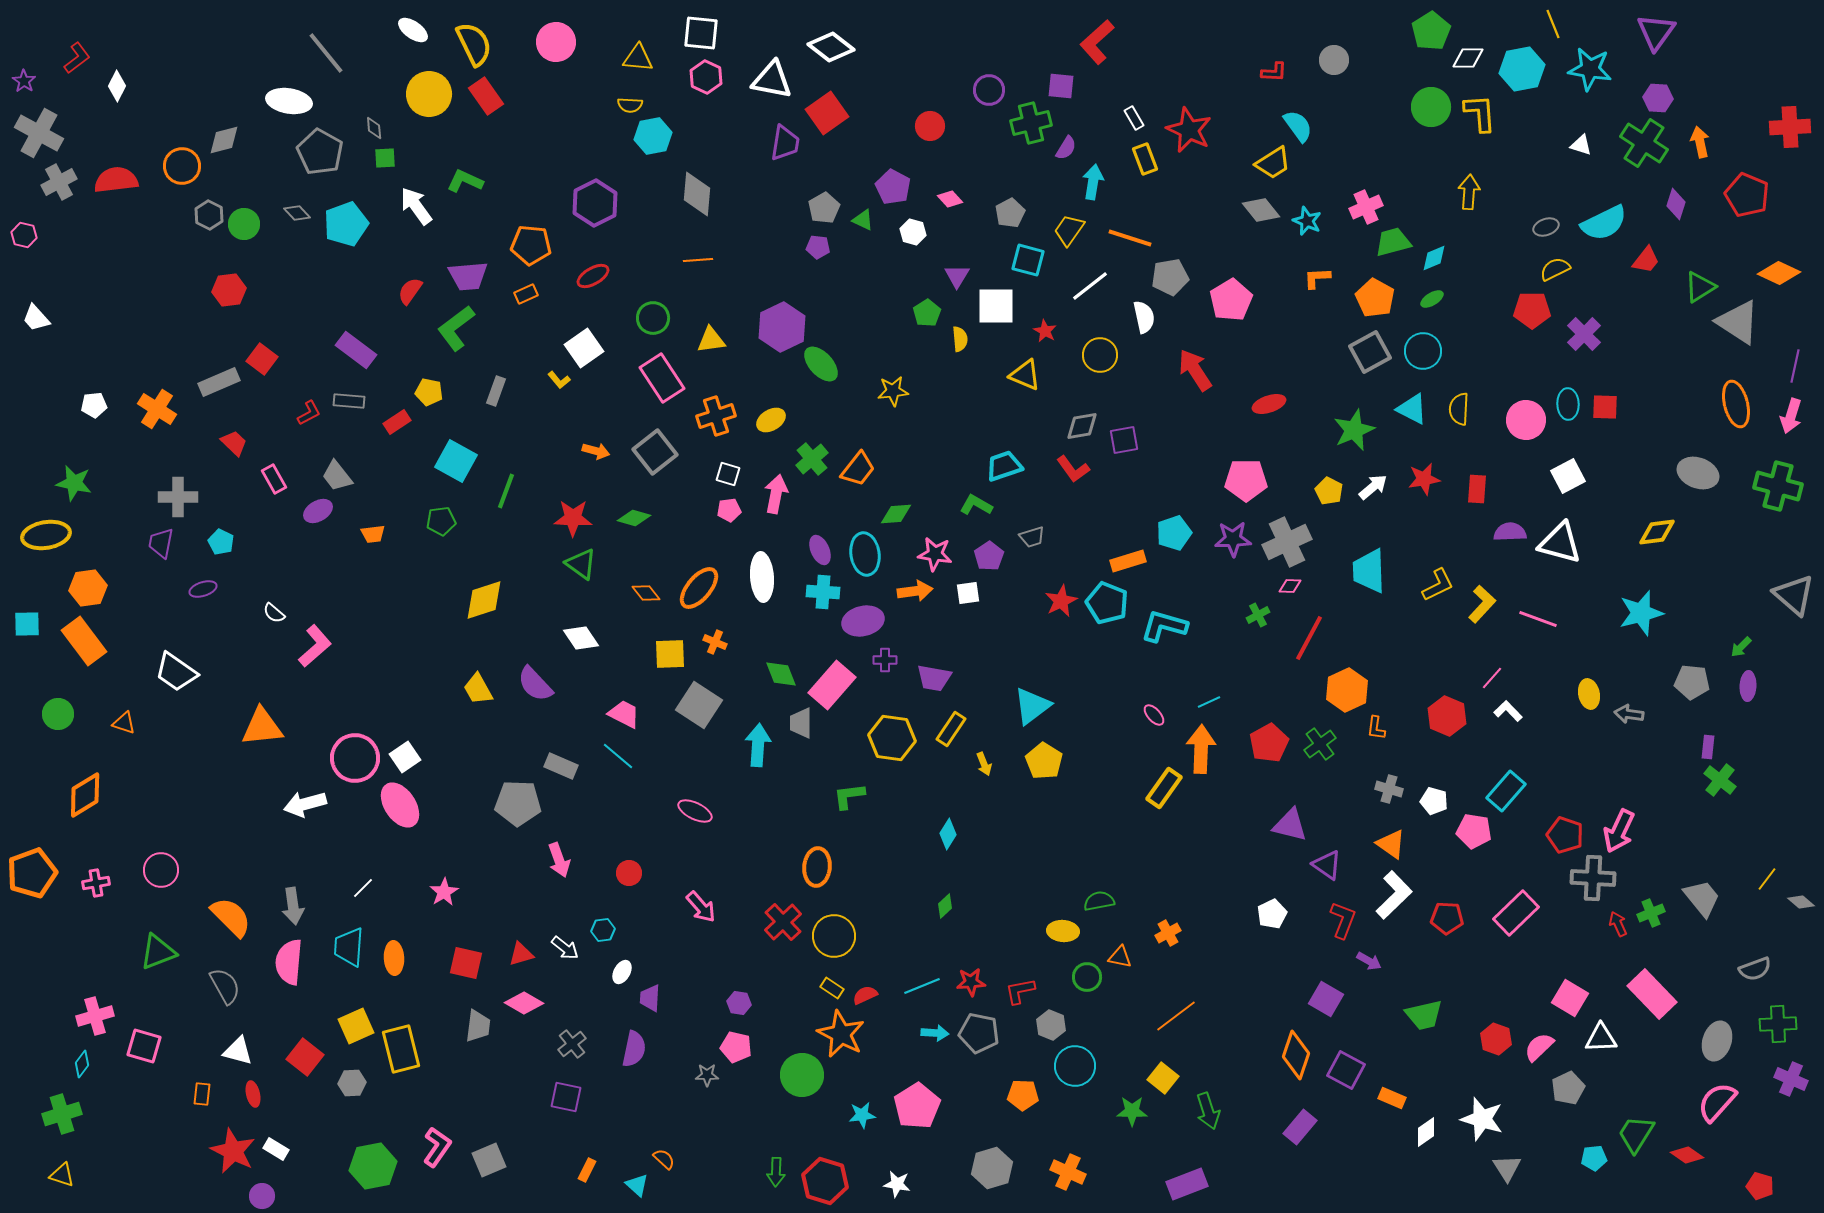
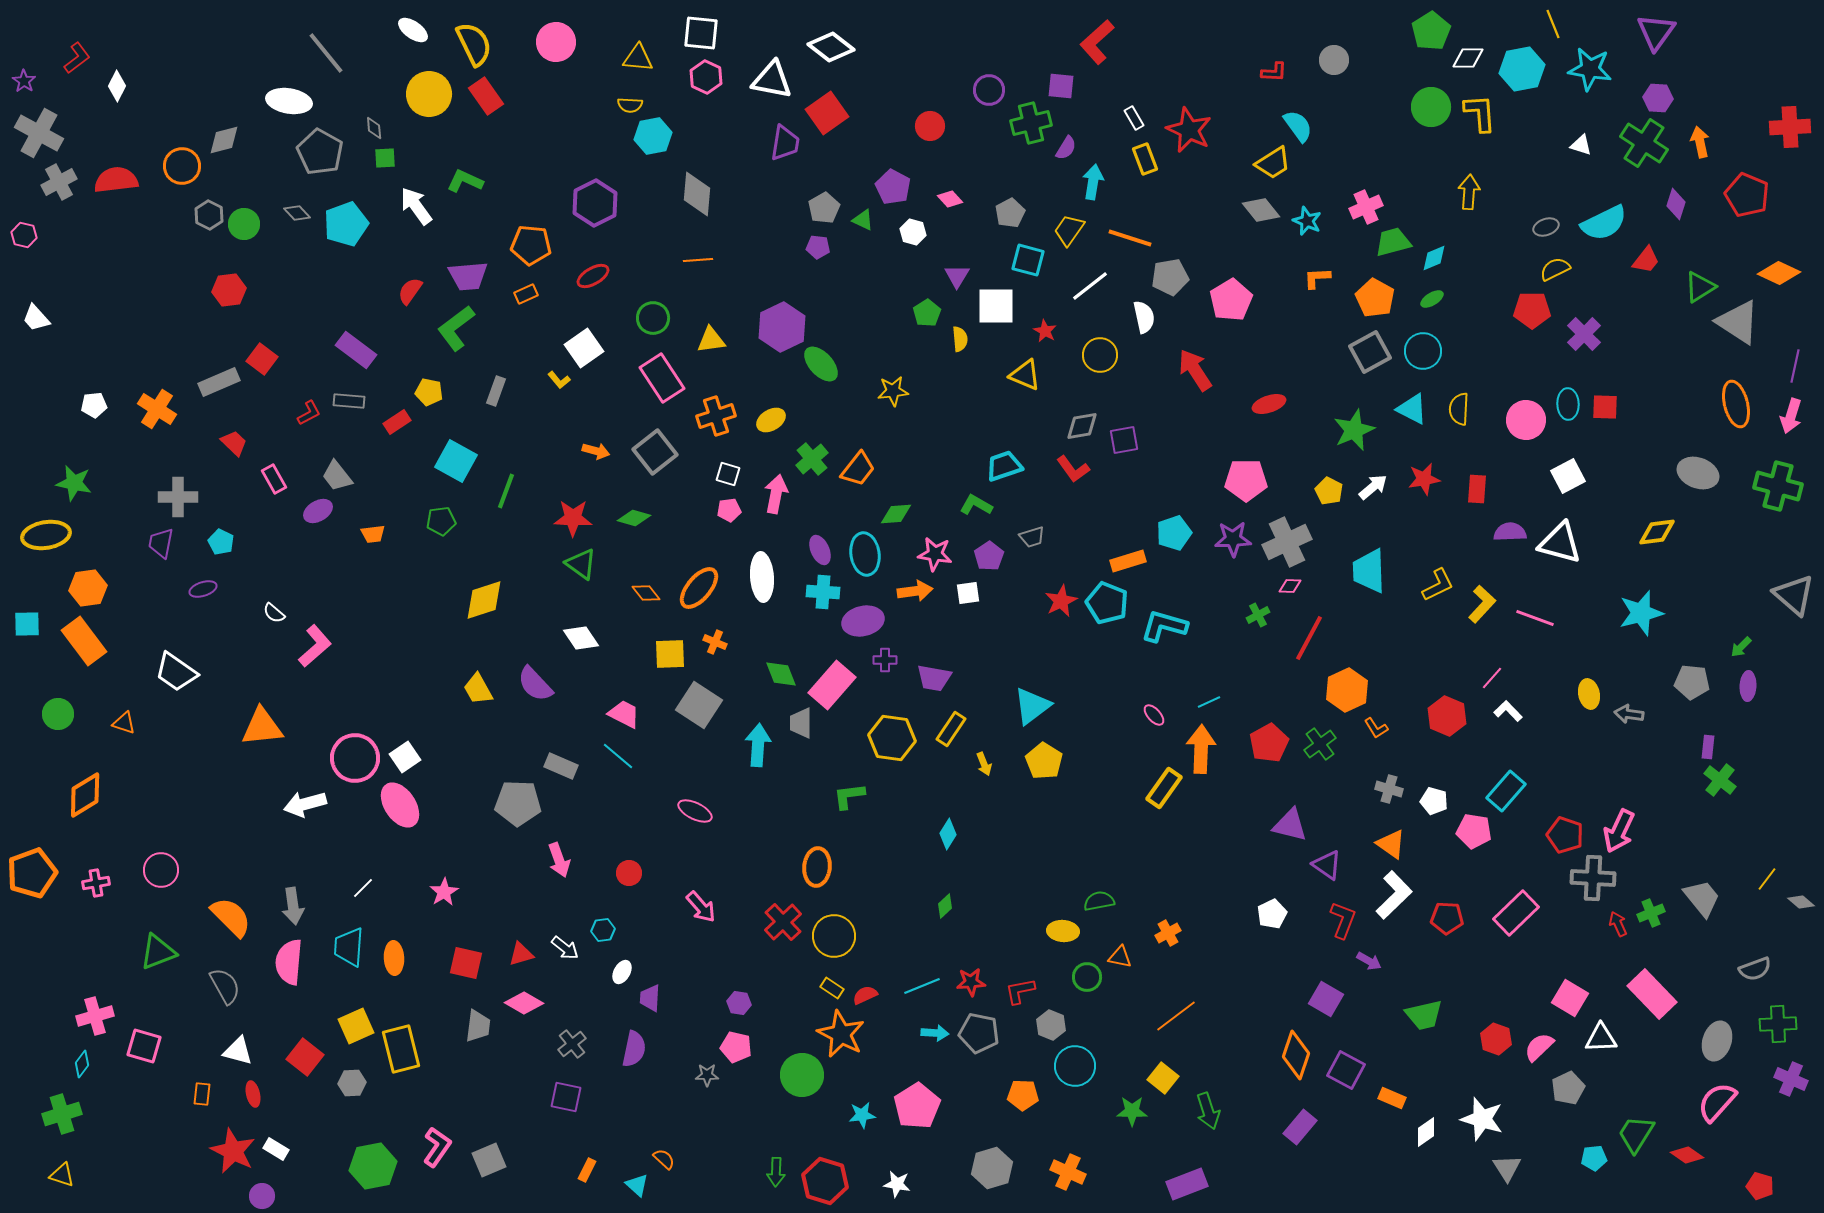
pink line at (1538, 619): moved 3 px left, 1 px up
orange L-shape at (1376, 728): rotated 40 degrees counterclockwise
